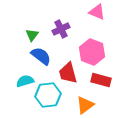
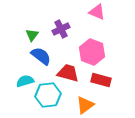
red trapezoid: rotated 120 degrees clockwise
